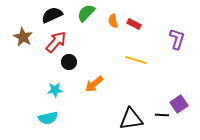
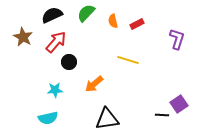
red rectangle: moved 3 px right; rotated 56 degrees counterclockwise
yellow line: moved 8 px left
black triangle: moved 24 px left
